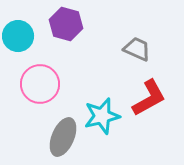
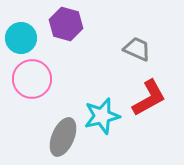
cyan circle: moved 3 px right, 2 px down
pink circle: moved 8 px left, 5 px up
